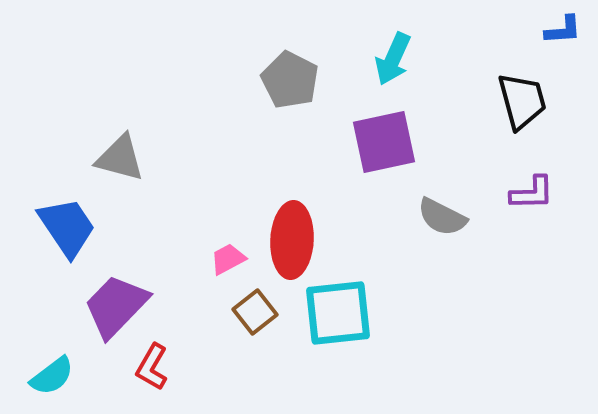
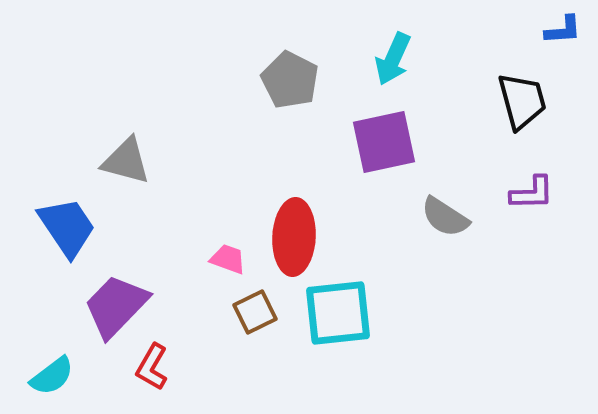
gray triangle: moved 6 px right, 3 px down
gray semicircle: moved 3 px right; rotated 6 degrees clockwise
red ellipse: moved 2 px right, 3 px up
pink trapezoid: rotated 48 degrees clockwise
brown square: rotated 12 degrees clockwise
